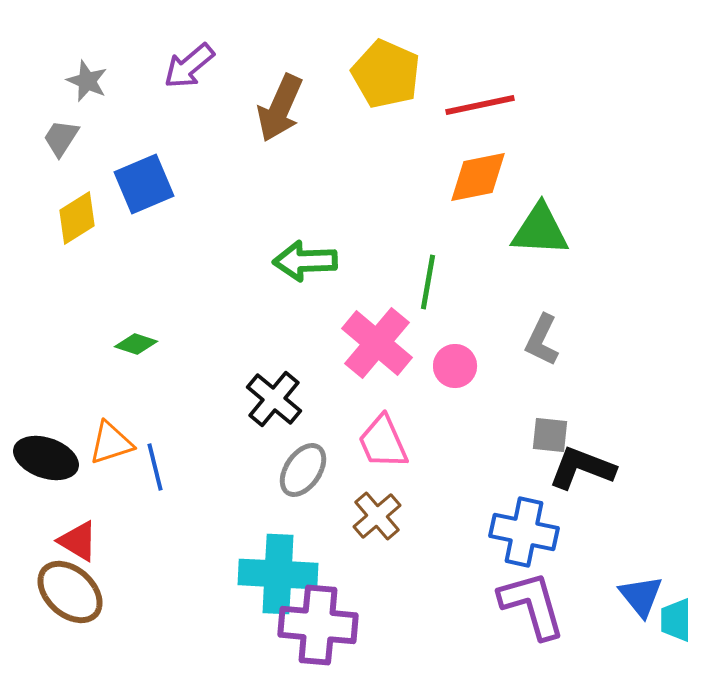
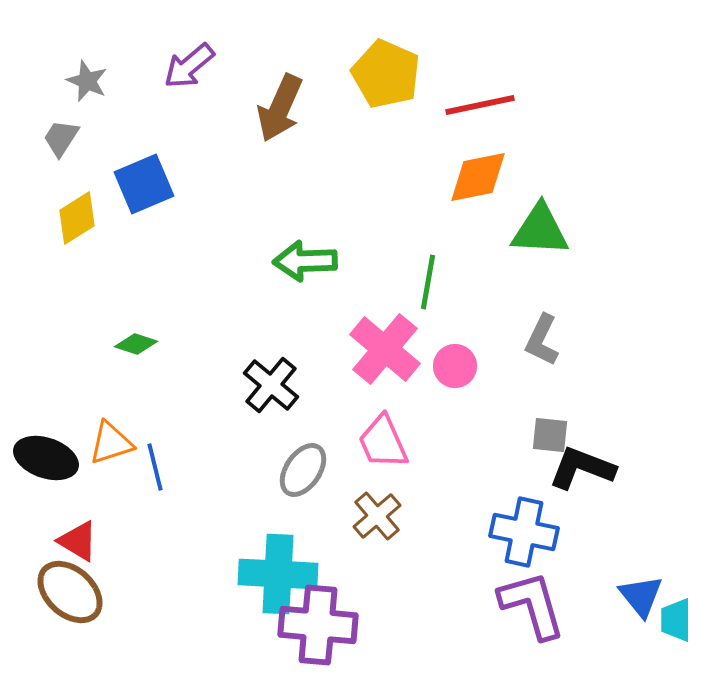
pink cross: moved 8 px right, 6 px down
black cross: moved 3 px left, 14 px up
